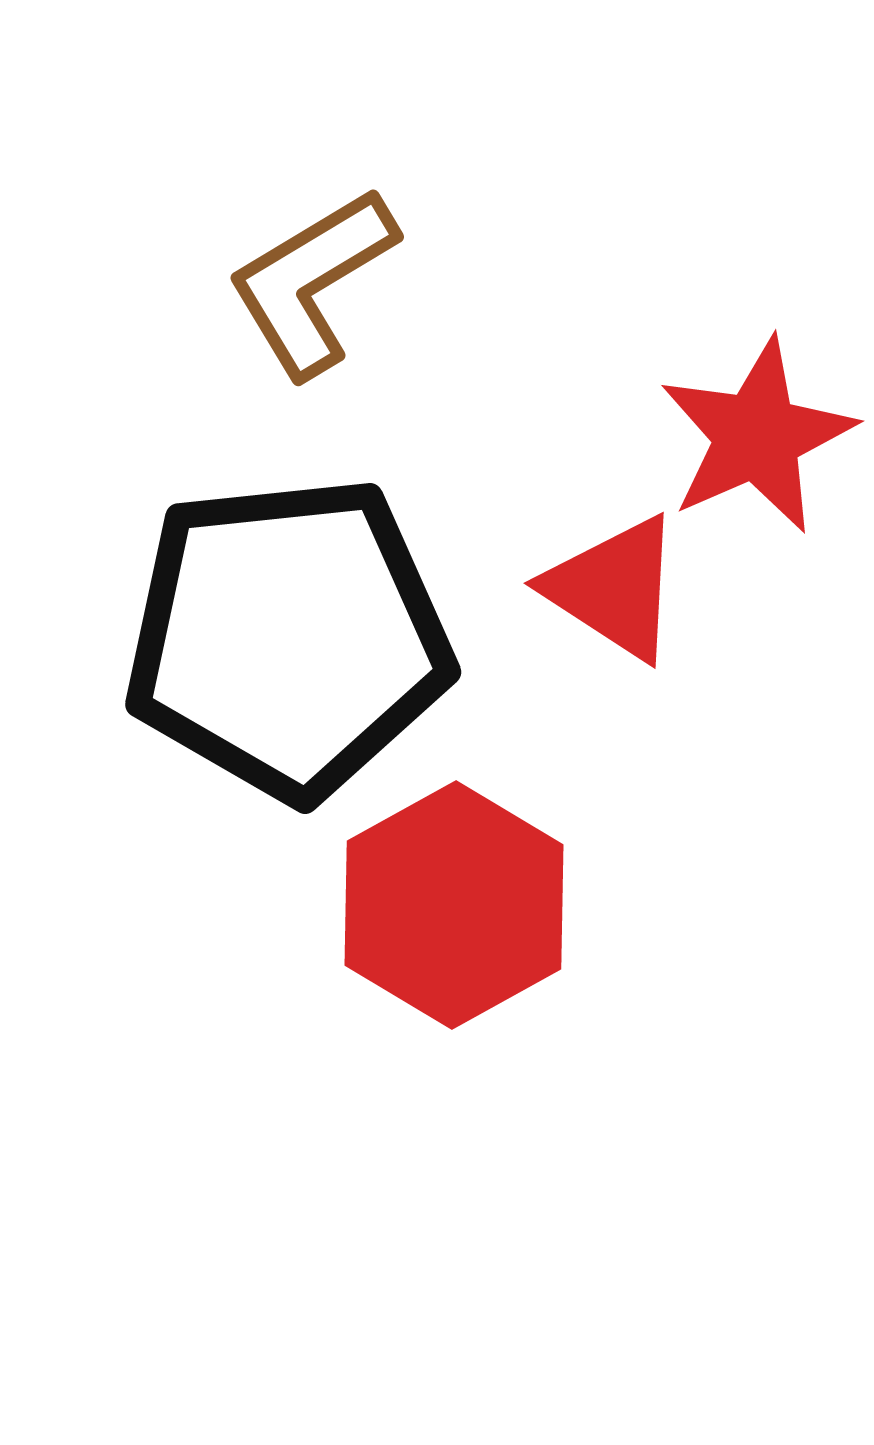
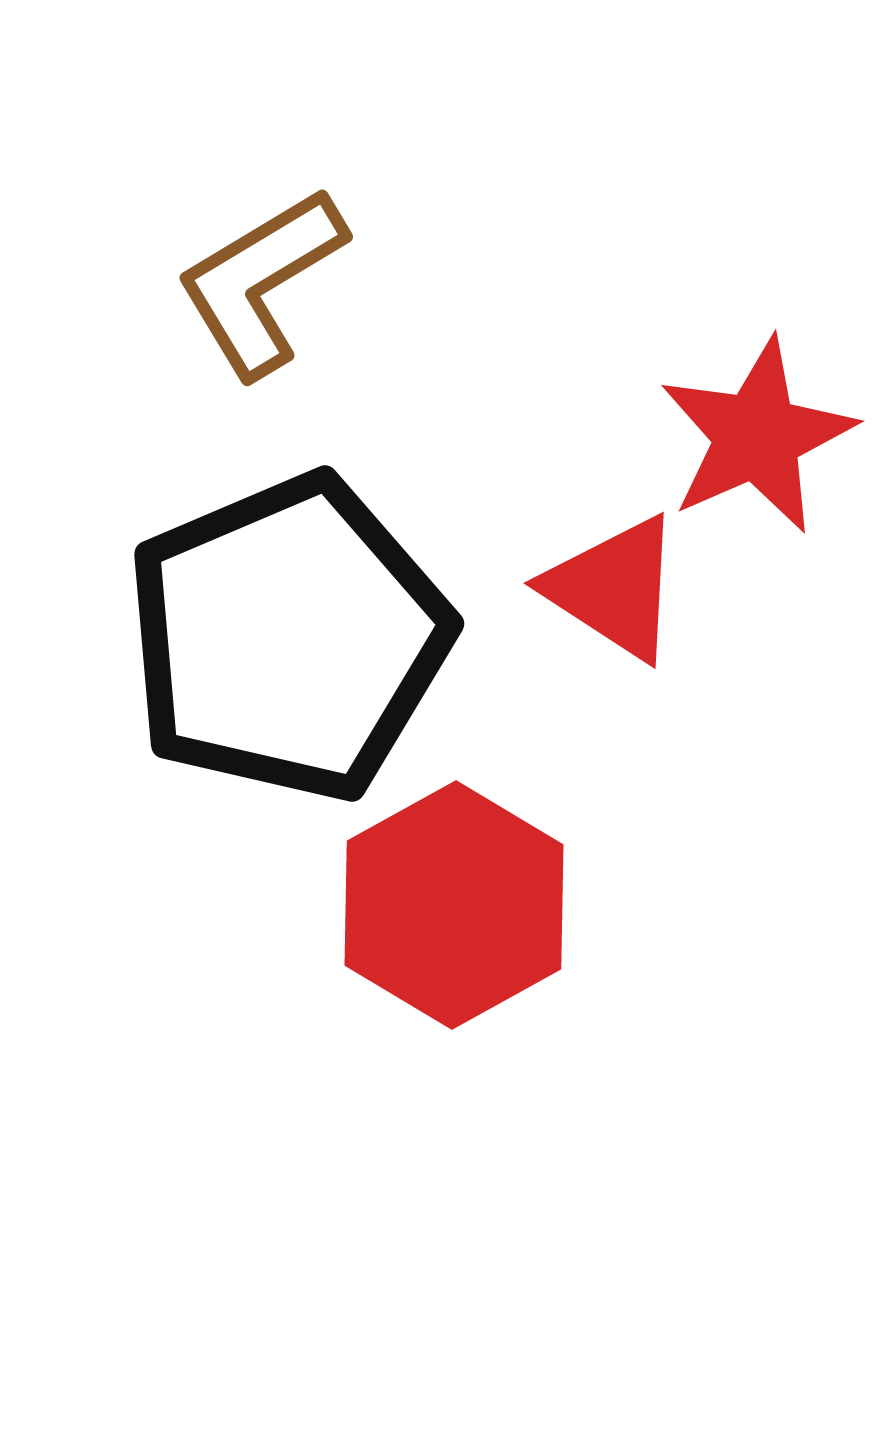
brown L-shape: moved 51 px left
black pentagon: rotated 17 degrees counterclockwise
